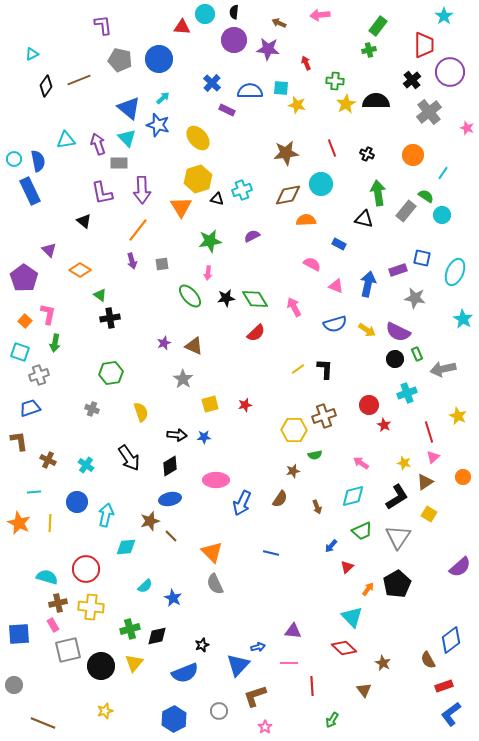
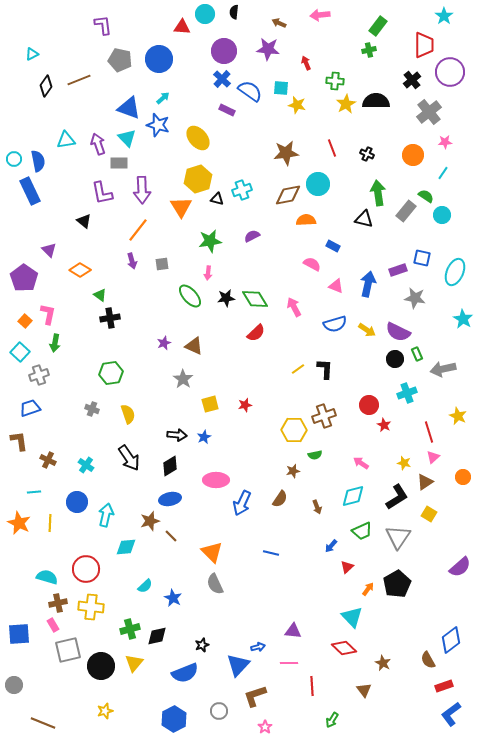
purple circle at (234, 40): moved 10 px left, 11 px down
blue cross at (212, 83): moved 10 px right, 4 px up
blue semicircle at (250, 91): rotated 35 degrees clockwise
blue triangle at (129, 108): rotated 20 degrees counterclockwise
pink star at (467, 128): moved 22 px left, 14 px down; rotated 24 degrees counterclockwise
cyan circle at (321, 184): moved 3 px left
blue rectangle at (339, 244): moved 6 px left, 2 px down
cyan square at (20, 352): rotated 24 degrees clockwise
yellow semicircle at (141, 412): moved 13 px left, 2 px down
blue star at (204, 437): rotated 24 degrees counterclockwise
